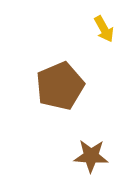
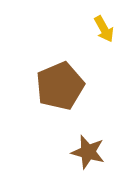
brown star: moved 3 px left, 4 px up; rotated 12 degrees clockwise
